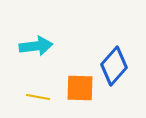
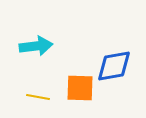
blue diamond: rotated 39 degrees clockwise
